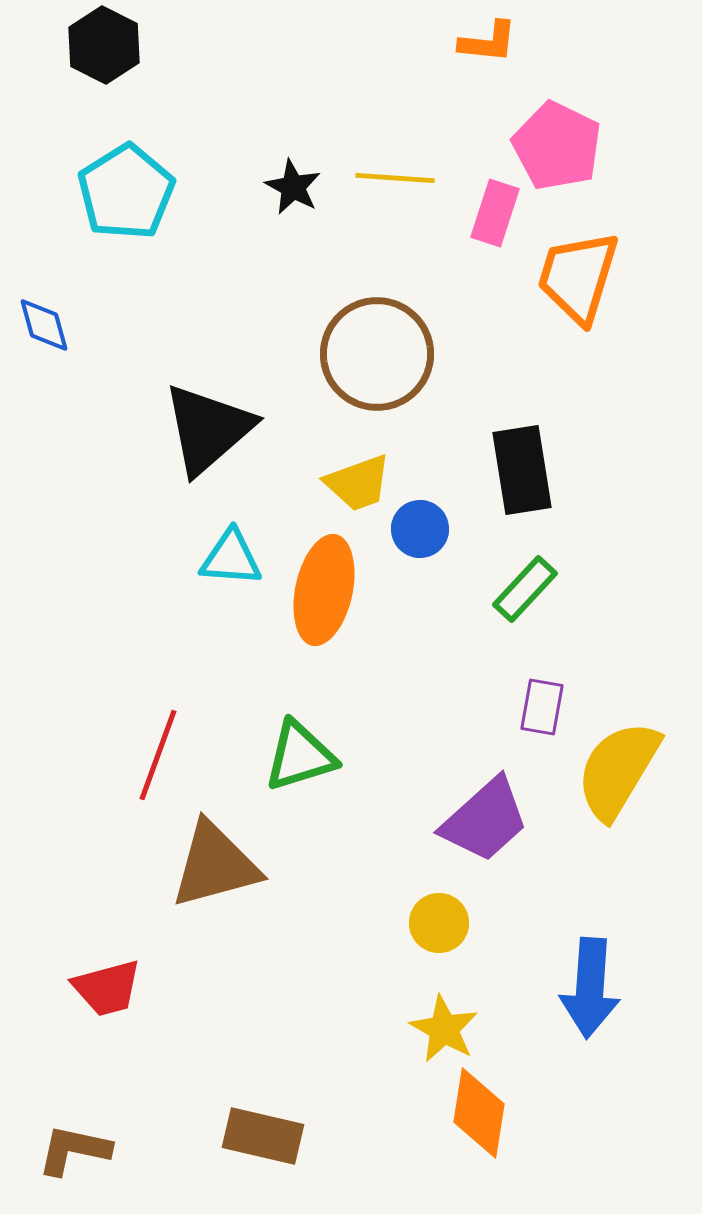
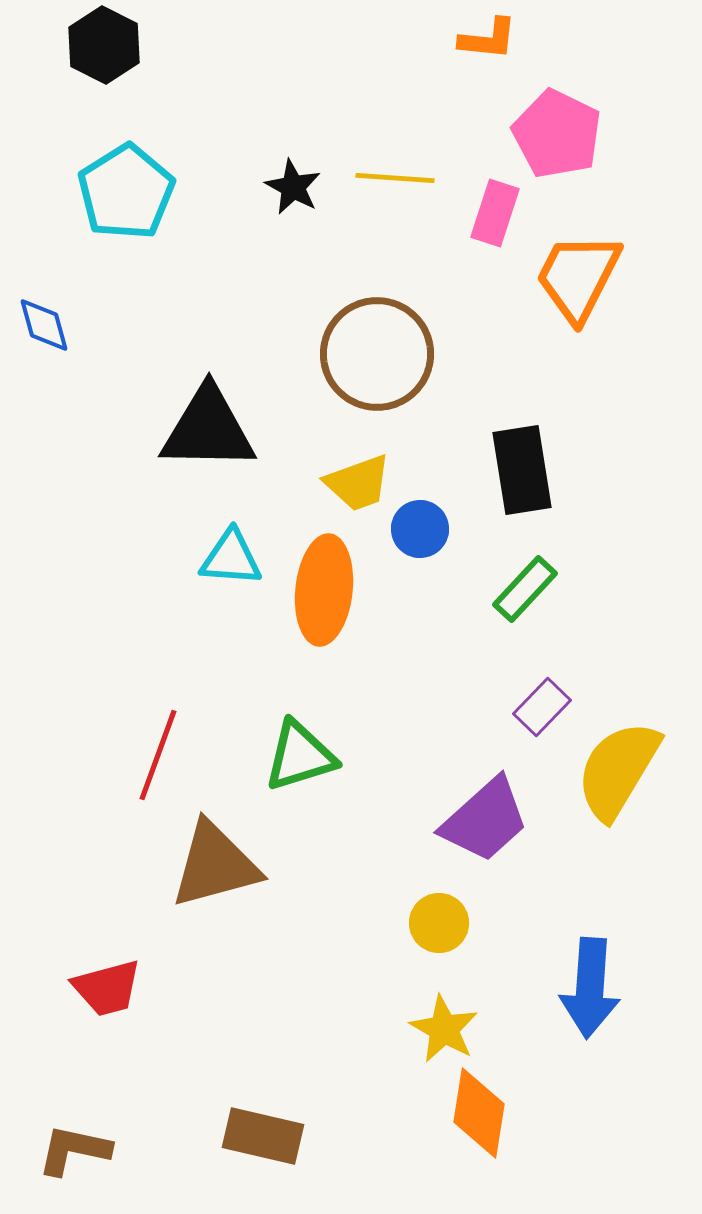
orange L-shape: moved 3 px up
pink pentagon: moved 12 px up
orange trapezoid: rotated 10 degrees clockwise
black triangle: rotated 42 degrees clockwise
orange ellipse: rotated 6 degrees counterclockwise
purple rectangle: rotated 34 degrees clockwise
